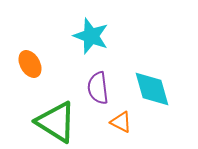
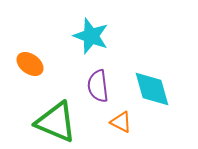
orange ellipse: rotated 24 degrees counterclockwise
purple semicircle: moved 2 px up
green triangle: rotated 9 degrees counterclockwise
